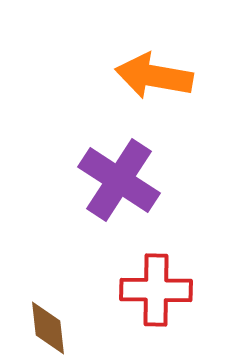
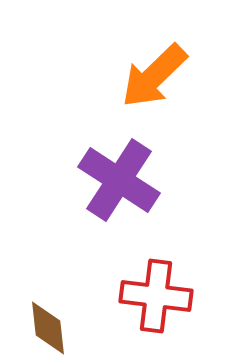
orange arrow: rotated 54 degrees counterclockwise
red cross: moved 6 px down; rotated 6 degrees clockwise
